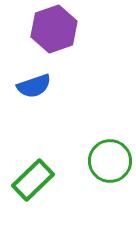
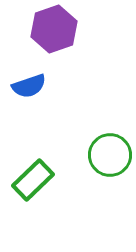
blue semicircle: moved 5 px left
green circle: moved 6 px up
